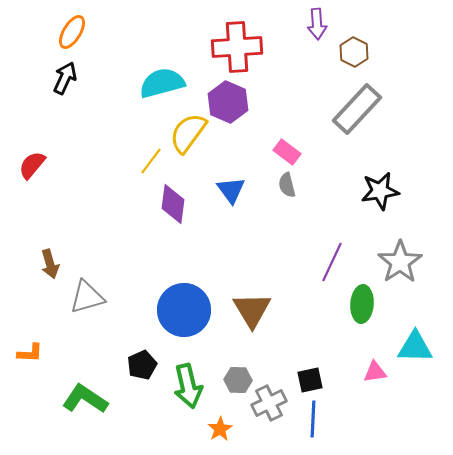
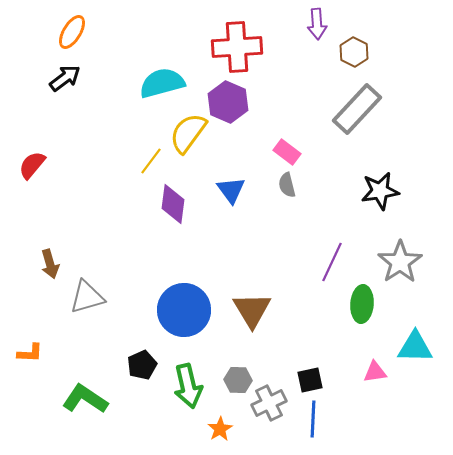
black arrow: rotated 28 degrees clockwise
